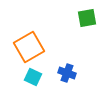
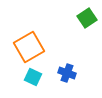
green square: rotated 24 degrees counterclockwise
